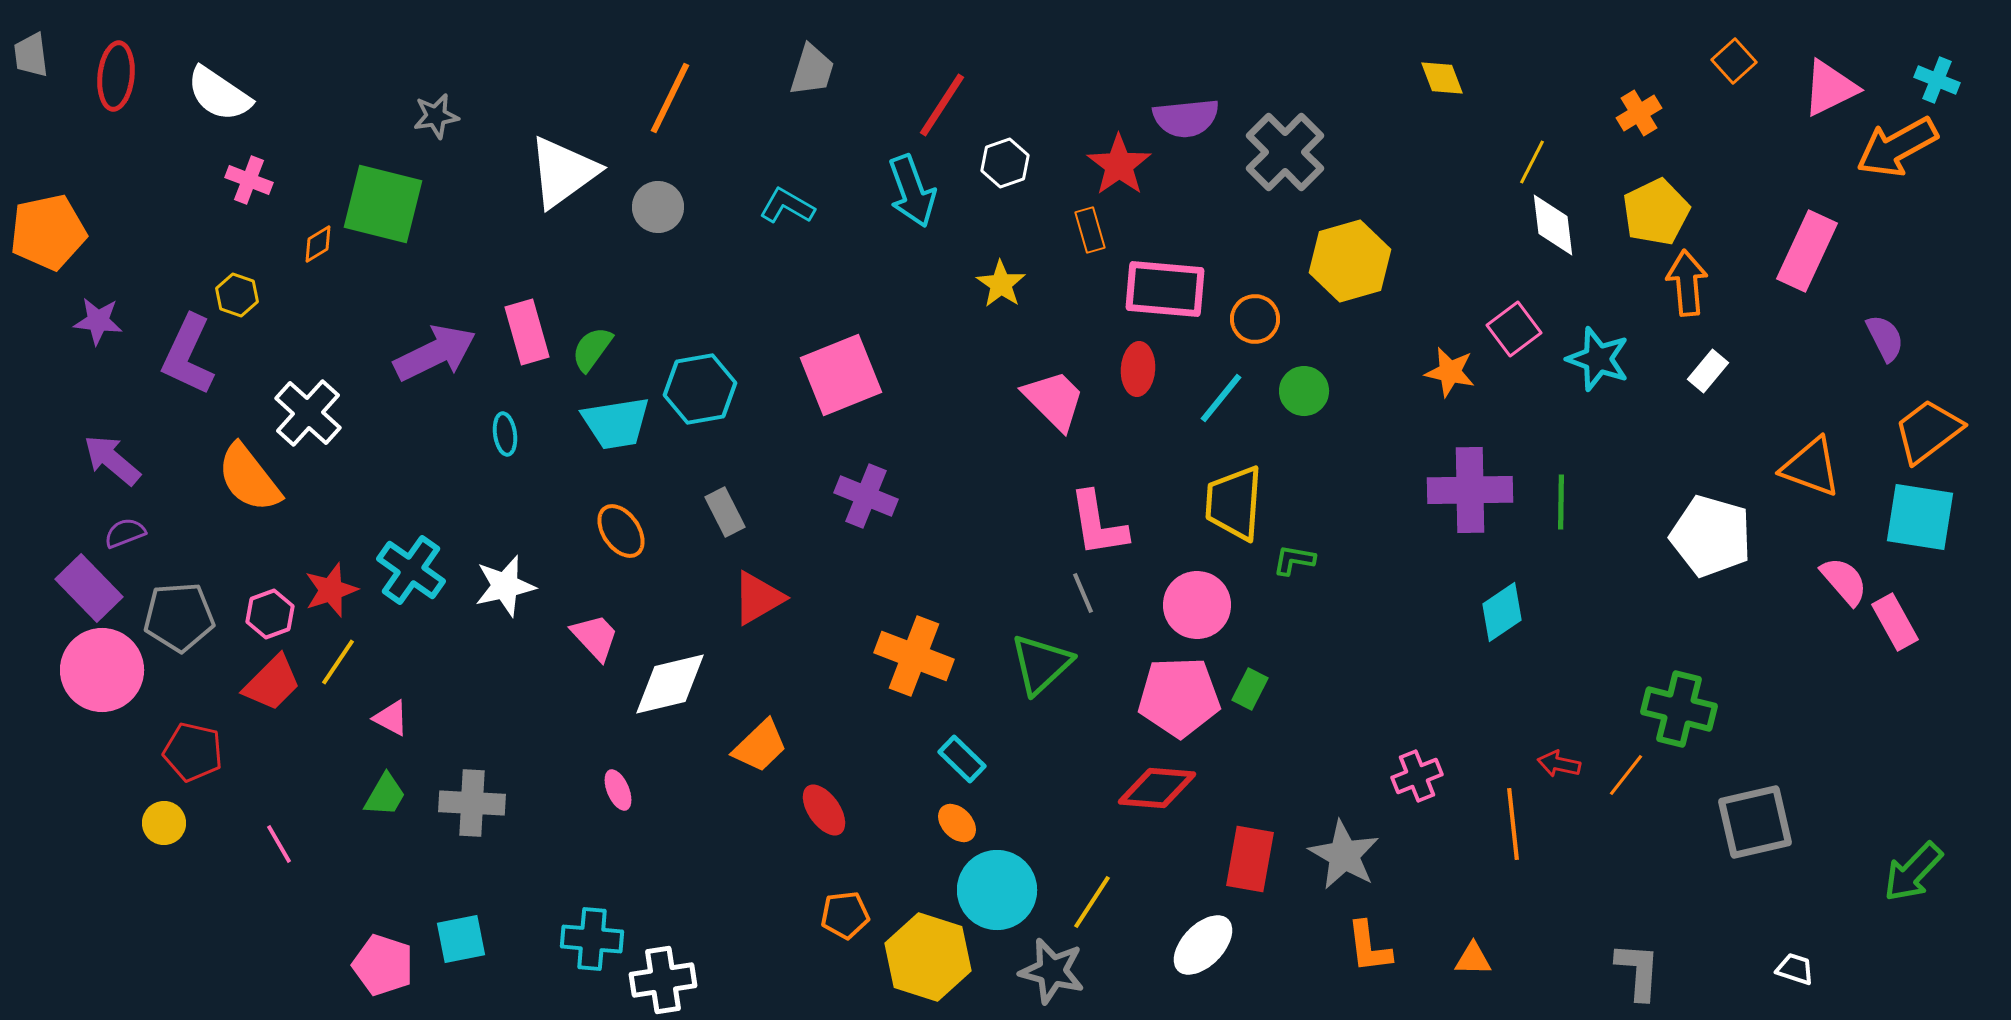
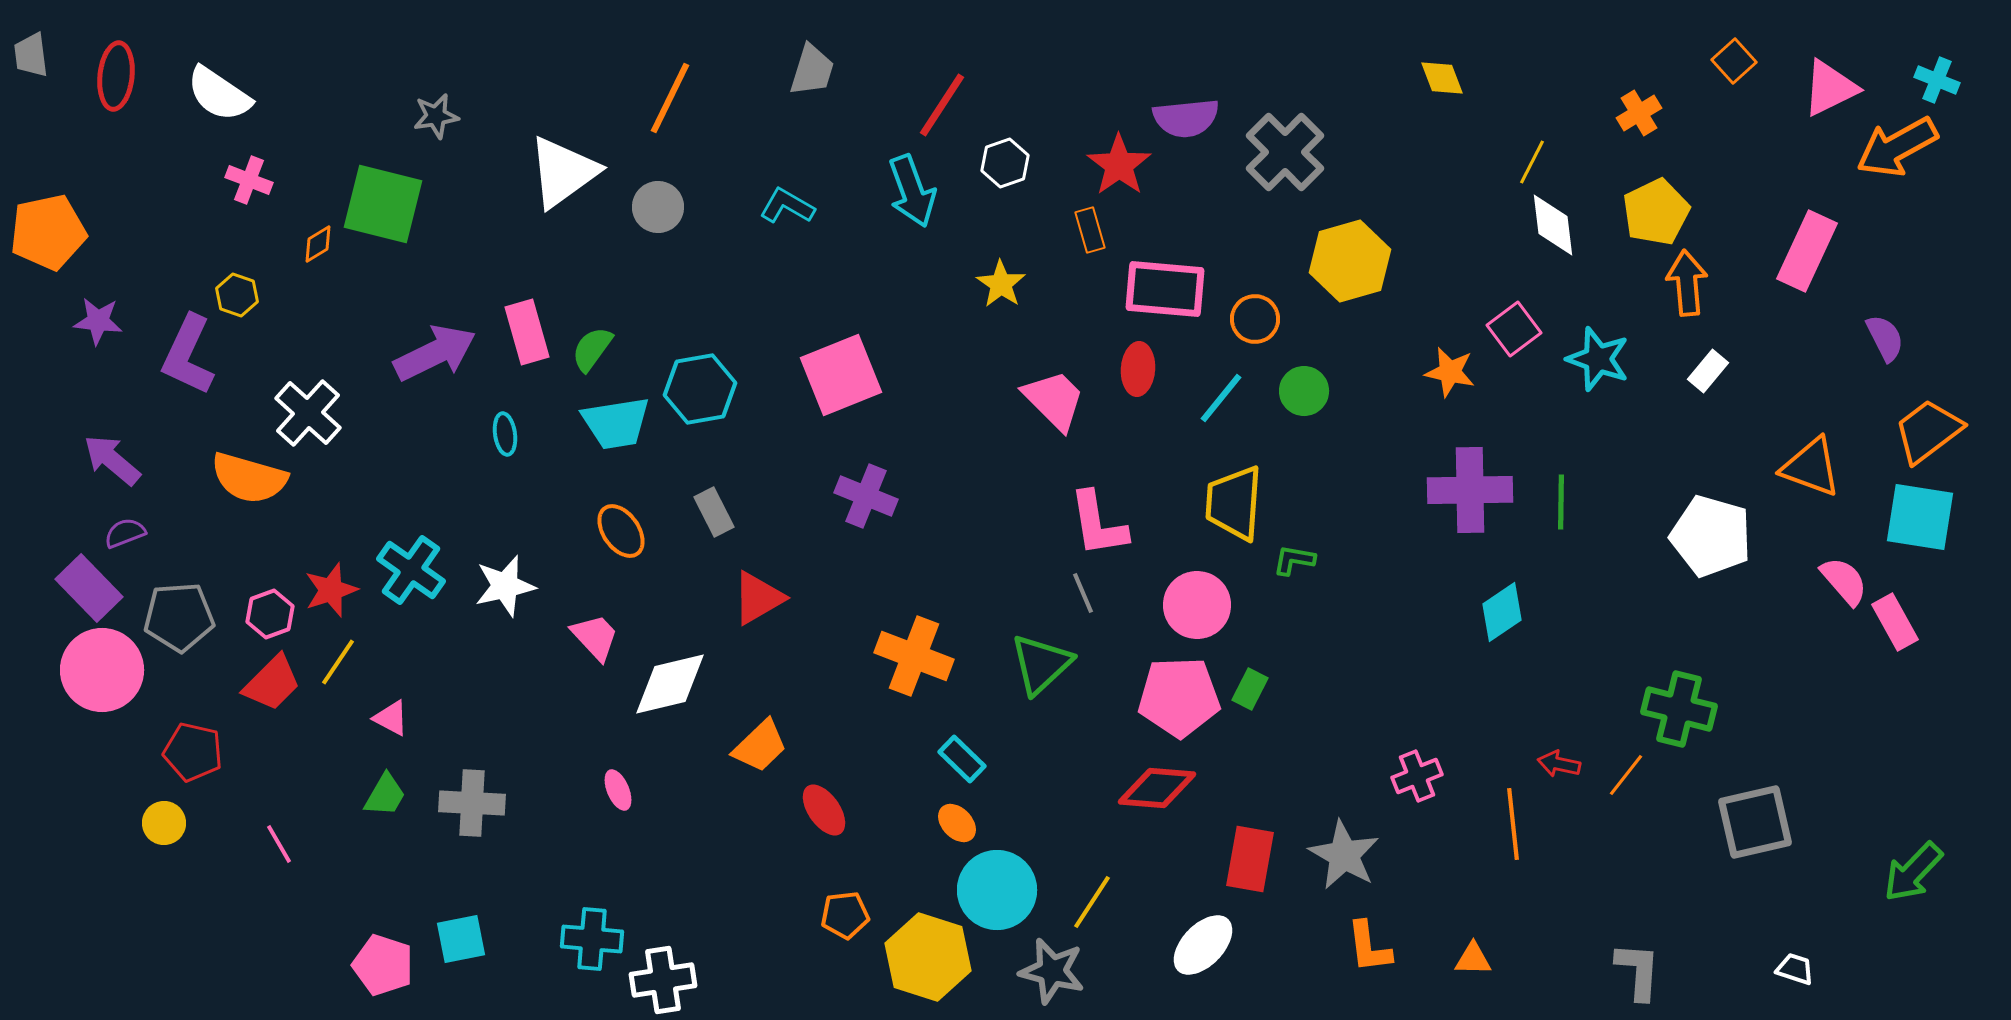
orange semicircle at (249, 478): rotated 36 degrees counterclockwise
gray rectangle at (725, 512): moved 11 px left
